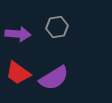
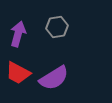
purple arrow: rotated 80 degrees counterclockwise
red trapezoid: rotated 8 degrees counterclockwise
